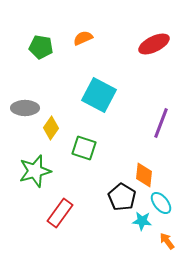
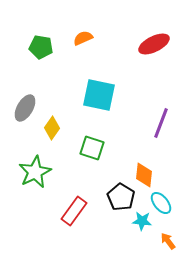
cyan square: rotated 16 degrees counterclockwise
gray ellipse: rotated 60 degrees counterclockwise
yellow diamond: moved 1 px right
green square: moved 8 px right
green star: moved 1 px down; rotated 12 degrees counterclockwise
black pentagon: moved 1 px left
red rectangle: moved 14 px right, 2 px up
orange arrow: moved 1 px right
